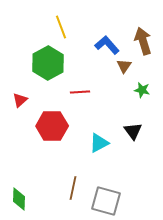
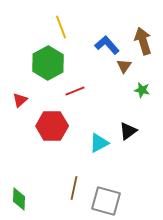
red line: moved 5 px left, 1 px up; rotated 18 degrees counterclockwise
black triangle: moved 5 px left; rotated 30 degrees clockwise
brown line: moved 1 px right
